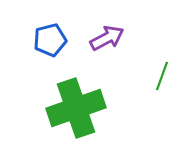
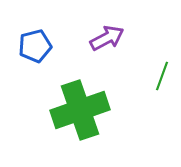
blue pentagon: moved 15 px left, 6 px down
green cross: moved 4 px right, 2 px down
